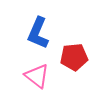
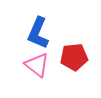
pink triangle: moved 11 px up
